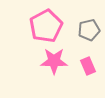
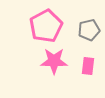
pink rectangle: rotated 30 degrees clockwise
